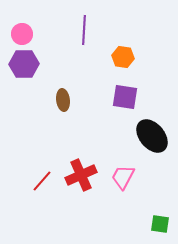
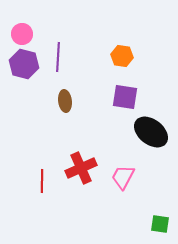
purple line: moved 26 px left, 27 px down
orange hexagon: moved 1 px left, 1 px up
purple hexagon: rotated 16 degrees clockwise
brown ellipse: moved 2 px right, 1 px down
black ellipse: moved 1 px left, 4 px up; rotated 12 degrees counterclockwise
red cross: moved 7 px up
red line: rotated 40 degrees counterclockwise
